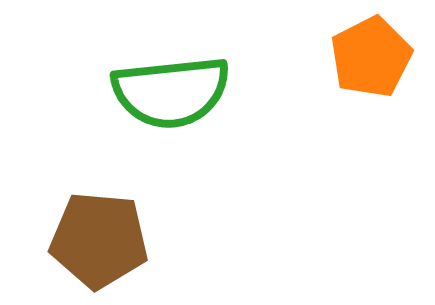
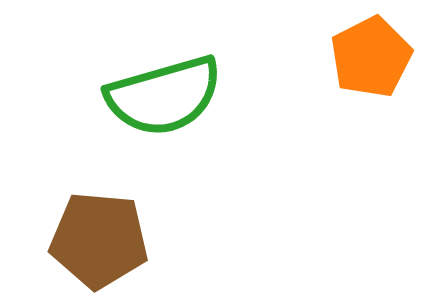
green semicircle: moved 7 px left, 4 px down; rotated 10 degrees counterclockwise
